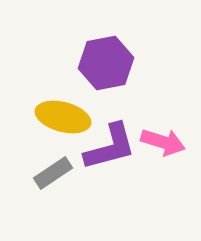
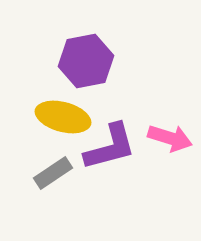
purple hexagon: moved 20 px left, 2 px up
pink arrow: moved 7 px right, 4 px up
